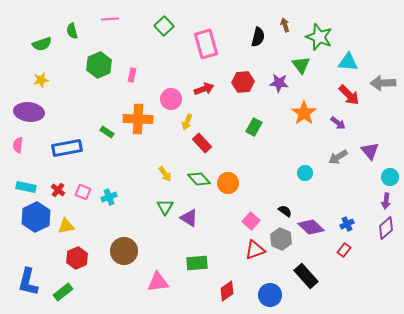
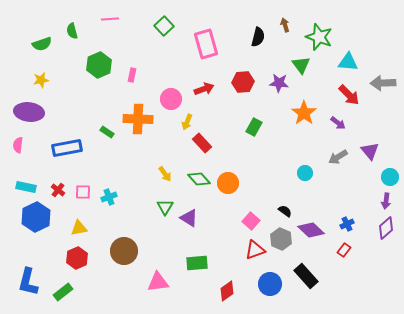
pink square at (83, 192): rotated 21 degrees counterclockwise
yellow triangle at (66, 226): moved 13 px right, 2 px down
purple diamond at (311, 227): moved 3 px down
blue circle at (270, 295): moved 11 px up
